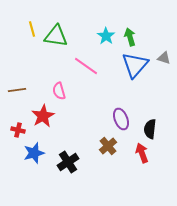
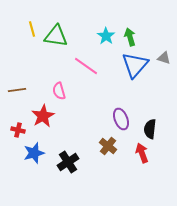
brown cross: rotated 12 degrees counterclockwise
